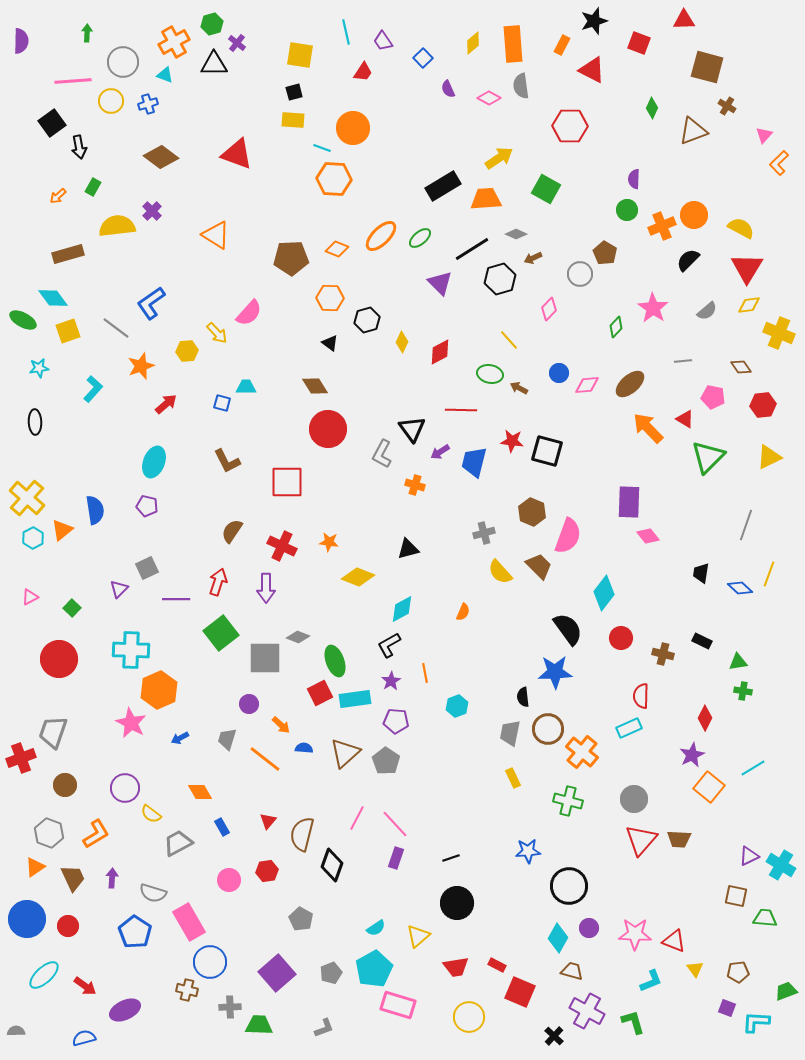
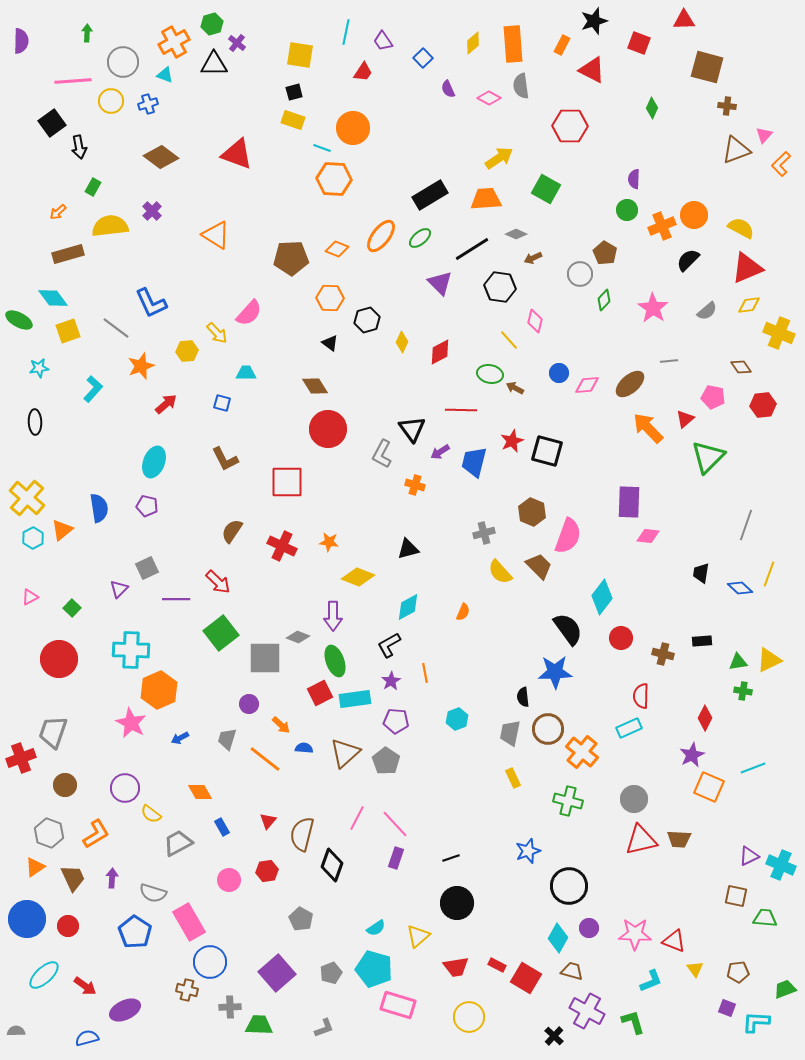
cyan line at (346, 32): rotated 25 degrees clockwise
brown cross at (727, 106): rotated 24 degrees counterclockwise
yellow rectangle at (293, 120): rotated 15 degrees clockwise
brown triangle at (693, 131): moved 43 px right, 19 px down
orange L-shape at (779, 163): moved 2 px right, 1 px down
black rectangle at (443, 186): moved 13 px left, 9 px down
orange arrow at (58, 196): moved 16 px down
yellow semicircle at (117, 226): moved 7 px left
orange ellipse at (381, 236): rotated 8 degrees counterclockwise
red triangle at (747, 268): rotated 36 degrees clockwise
black hexagon at (500, 279): moved 8 px down; rotated 24 degrees clockwise
blue L-shape at (151, 303): rotated 80 degrees counterclockwise
pink diamond at (549, 309): moved 14 px left, 12 px down; rotated 30 degrees counterclockwise
green ellipse at (23, 320): moved 4 px left
green diamond at (616, 327): moved 12 px left, 27 px up
gray line at (683, 361): moved 14 px left
cyan trapezoid at (246, 387): moved 14 px up
brown arrow at (519, 388): moved 4 px left
red triangle at (685, 419): rotated 48 degrees clockwise
red star at (512, 441): rotated 30 degrees counterclockwise
yellow triangle at (769, 457): moved 203 px down
brown L-shape at (227, 461): moved 2 px left, 2 px up
blue semicircle at (95, 510): moved 4 px right, 2 px up
pink diamond at (648, 536): rotated 45 degrees counterclockwise
red arrow at (218, 582): rotated 116 degrees clockwise
purple arrow at (266, 588): moved 67 px right, 28 px down
cyan diamond at (604, 593): moved 2 px left, 4 px down
cyan diamond at (402, 609): moved 6 px right, 2 px up
black rectangle at (702, 641): rotated 30 degrees counterclockwise
cyan hexagon at (457, 706): moved 13 px down
cyan line at (753, 768): rotated 10 degrees clockwise
orange square at (709, 787): rotated 16 degrees counterclockwise
red triangle at (641, 840): rotated 36 degrees clockwise
blue star at (528, 851): rotated 15 degrees counterclockwise
cyan cross at (781, 865): rotated 8 degrees counterclockwise
cyan pentagon at (374, 969): rotated 27 degrees counterclockwise
green trapezoid at (786, 991): moved 1 px left, 2 px up
red square at (520, 992): moved 6 px right, 14 px up; rotated 8 degrees clockwise
blue semicircle at (84, 1038): moved 3 px right
